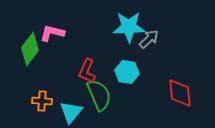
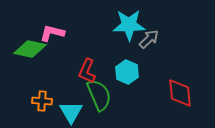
cyan star: moved 2 px up
green diamond: rotated 64 degrees clockwise
cyan hexagon: rotated 15 degrees clockwise
cyan triangle: rotated 10 degrees counterclockwise
